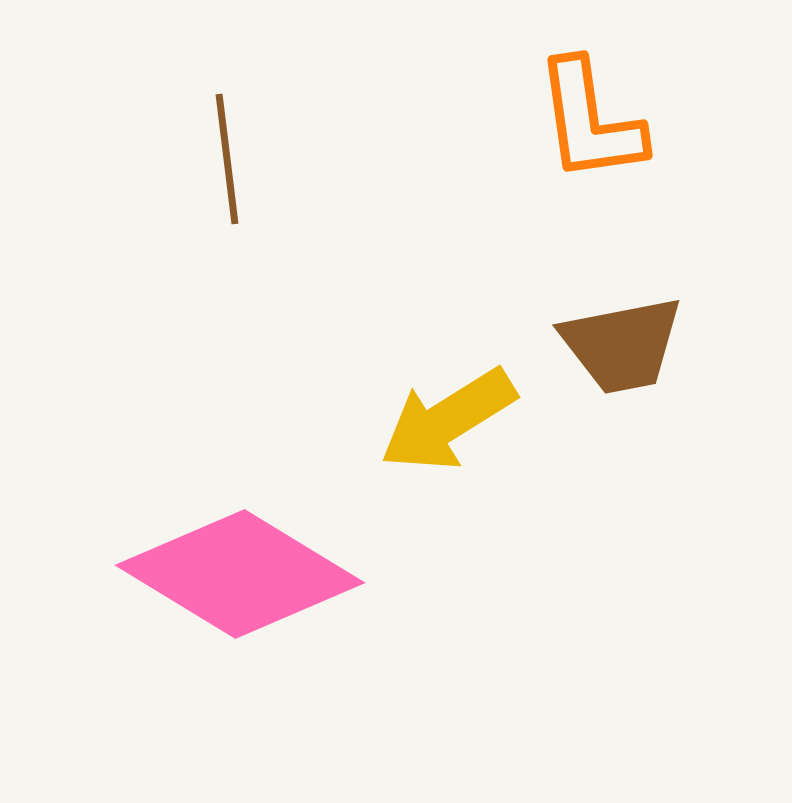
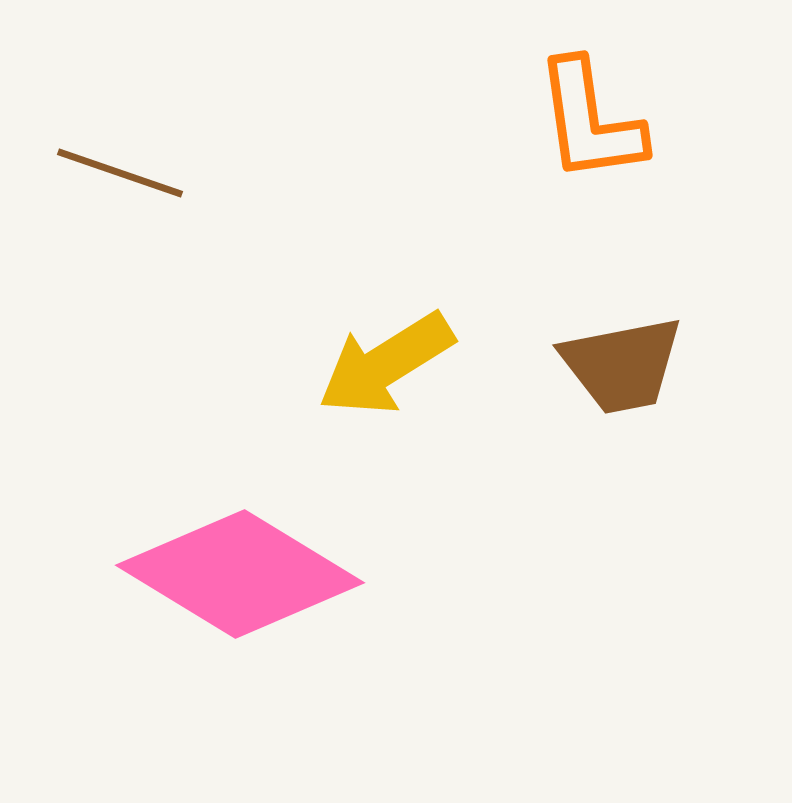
brown line: moved 107 px left, 14 px down; rotated 64 degrees counterclockwise
brown trapezoid: moved 20 px down
yellow arrow: moved 62 px left, 56 px up
